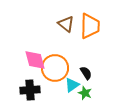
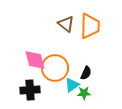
black semicircle: rotated 56 degrees clockwise
green star: moved 1 px left; rotated 24 degrees counterclockwise
